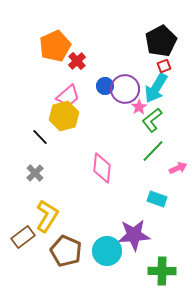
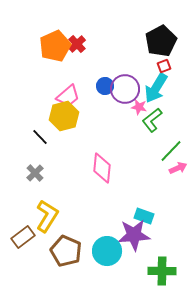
red cross: moved 17 px up
pink star: rotated 28 degrees counterclockwise
green line: moved 18 px right
cyan rectangle: moved 13 px left, 17 px down
